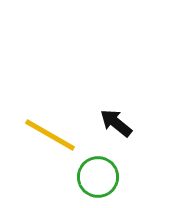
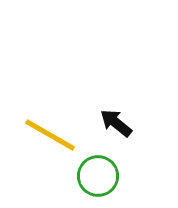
green circle: moved 1 px up
